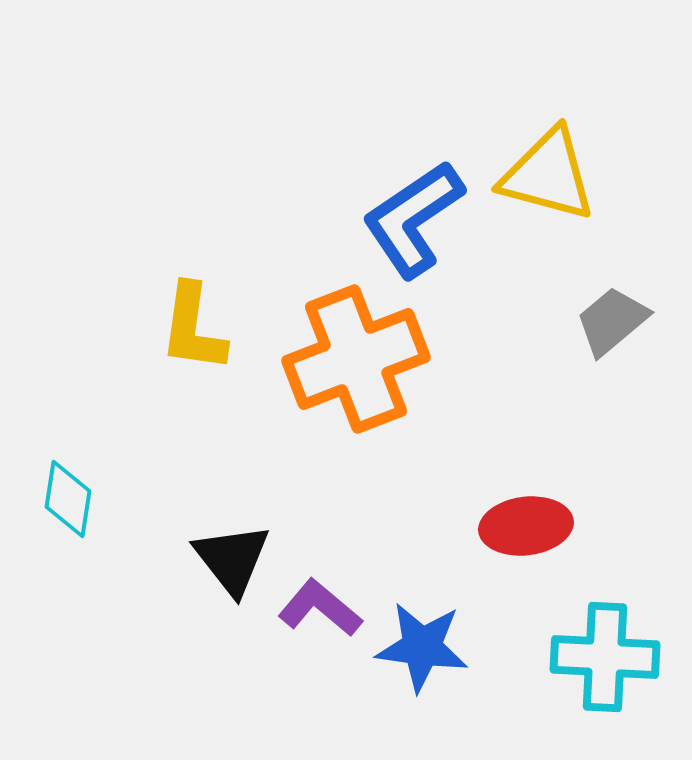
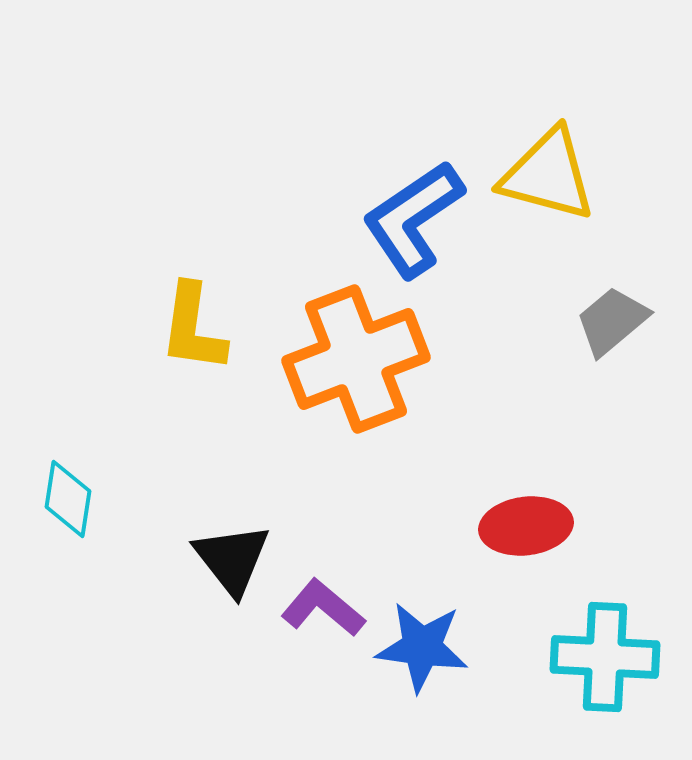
purple L-shape: moved 3 px right
